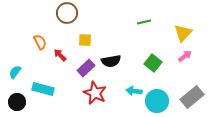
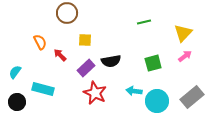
green square: rotated 36 degrees clockwise
